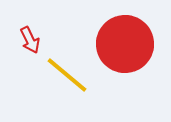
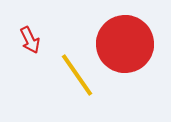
yellow line: moved 10 px right; rotated 15 degrees clockwise
